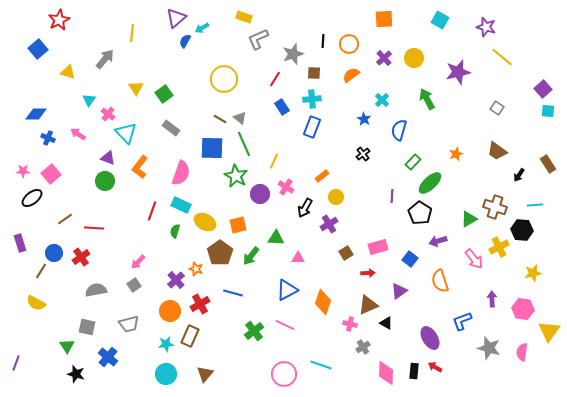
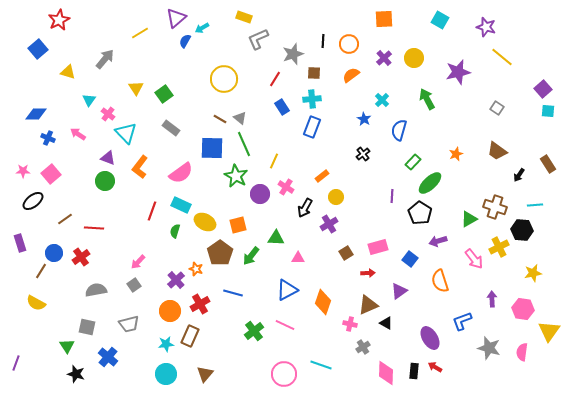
yellow line at (132, 33): moved 8 px right; rotated 54 degrees clockwise
pink semicircle at (181, 173): rotated 35 degrees clockwise
black ellipse at (32, 198): moved 1 px right, 3 px down
